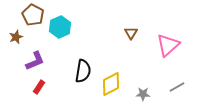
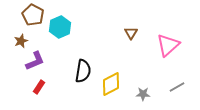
brown star: moved 5 px right, 4 px down
